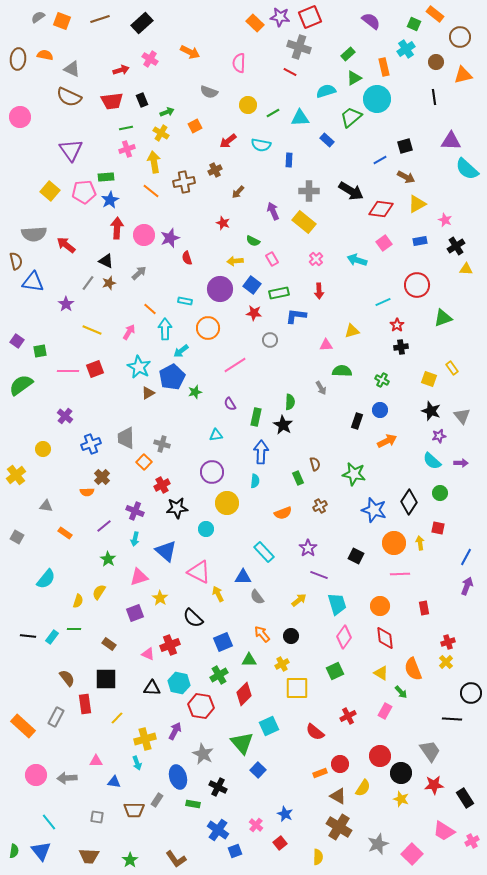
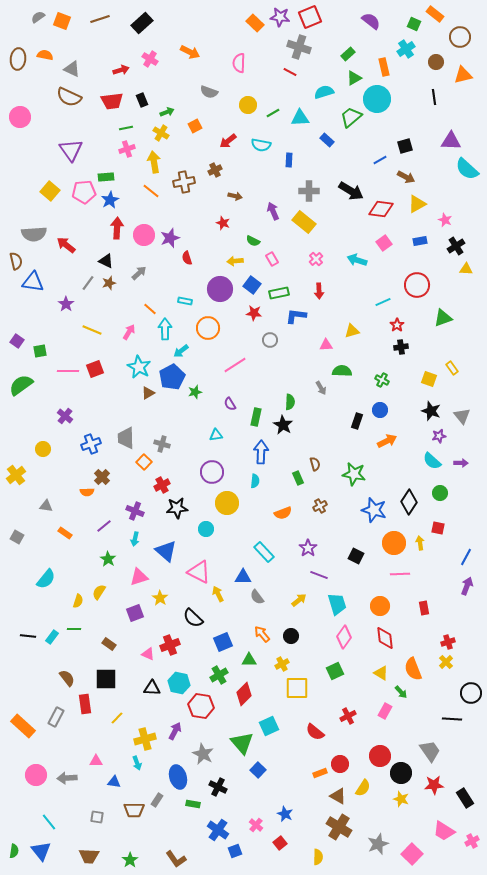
cyan semicircle at (326, 91): moved 2 px left, 1 px down
brown arrow at (238, 192): moved 3 px left, 4 px down; rotated 120 degrees counterclockwise
